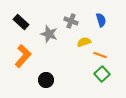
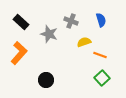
orange L-shape: moved 4 px left, 3 px up
green square: moved 4 px down
